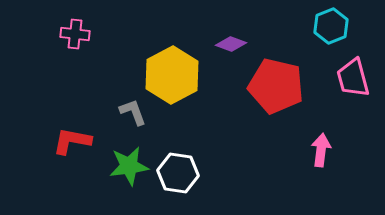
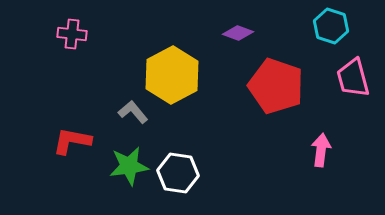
cyan hexagon: rotated 20 degrees counterclockwise
pink cross: moved 3 px left
purple diamond: moved 7 px right, 11 px up
red pentagon: rotated 6 degrees clockwise
gray L-shape: rotated 20 degrees counterclockwise
